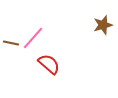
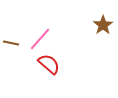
brown star: rotated 18 degrees counterclockwise
pink line: moved 7 px right, 1 px down
